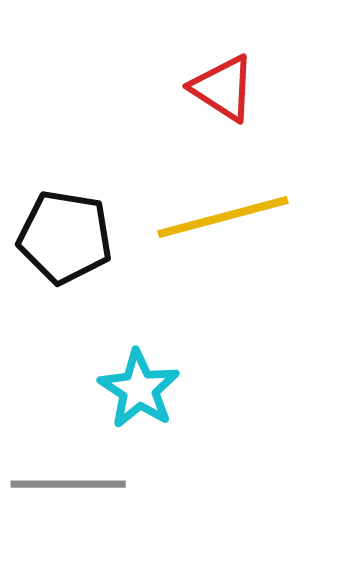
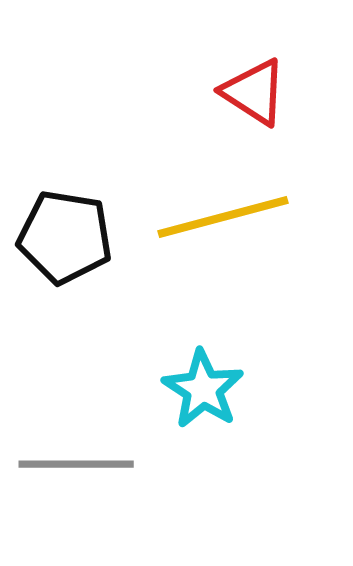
red triangle: moved 31 px right, 4 px down
cyan star: moved 64 px right
gray line: moved 8 px right, 20 px up
